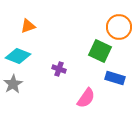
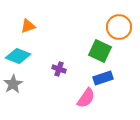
blue rectangle: moved 12 px left; rotated 36 degrees counterclockwise
